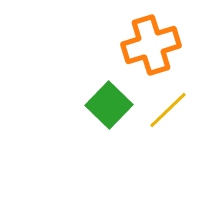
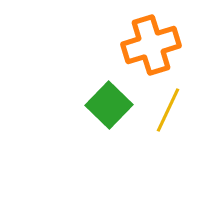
yellow line: rotated 21 degrees counterclockwise
